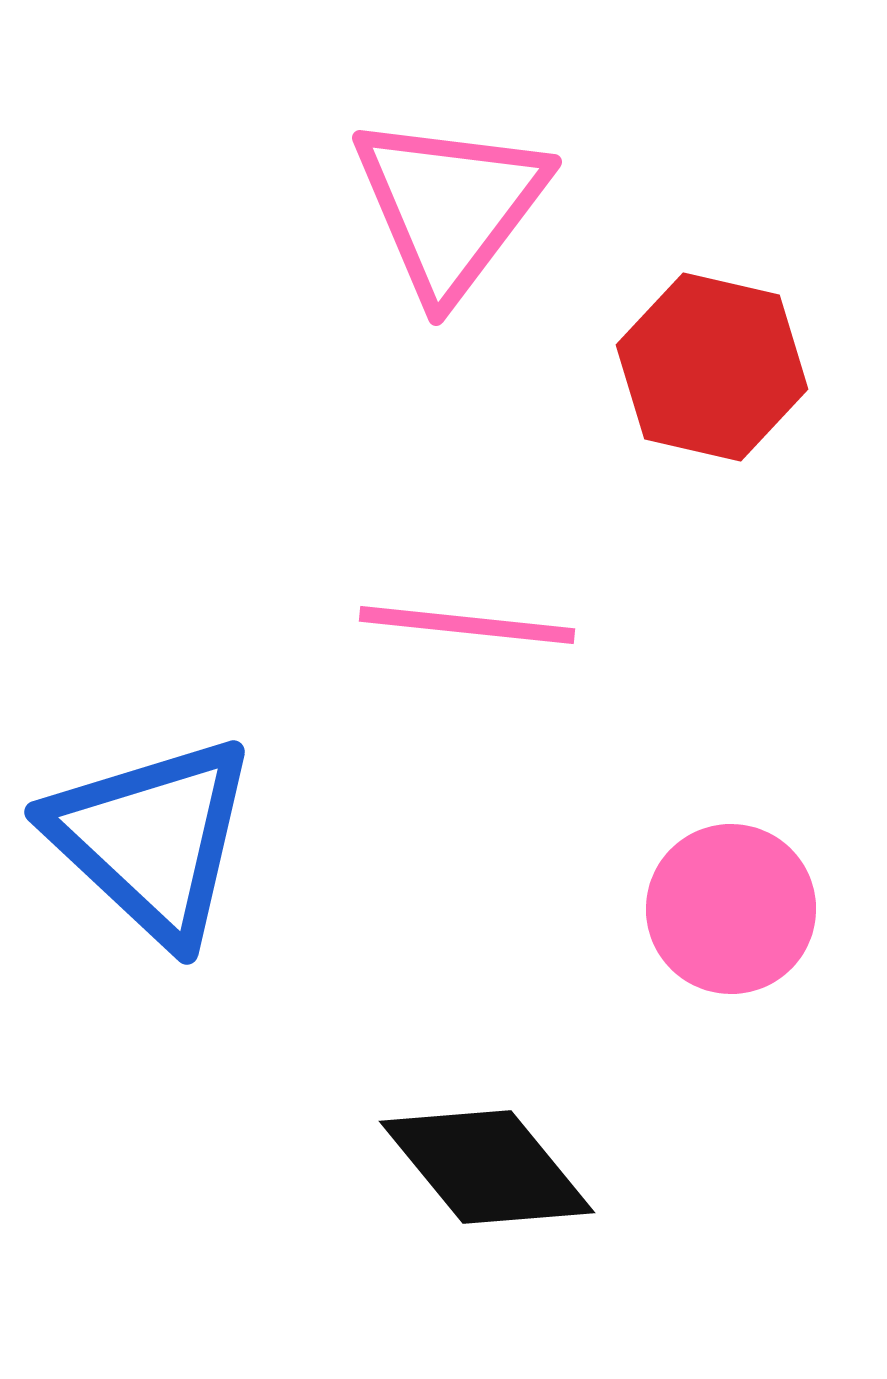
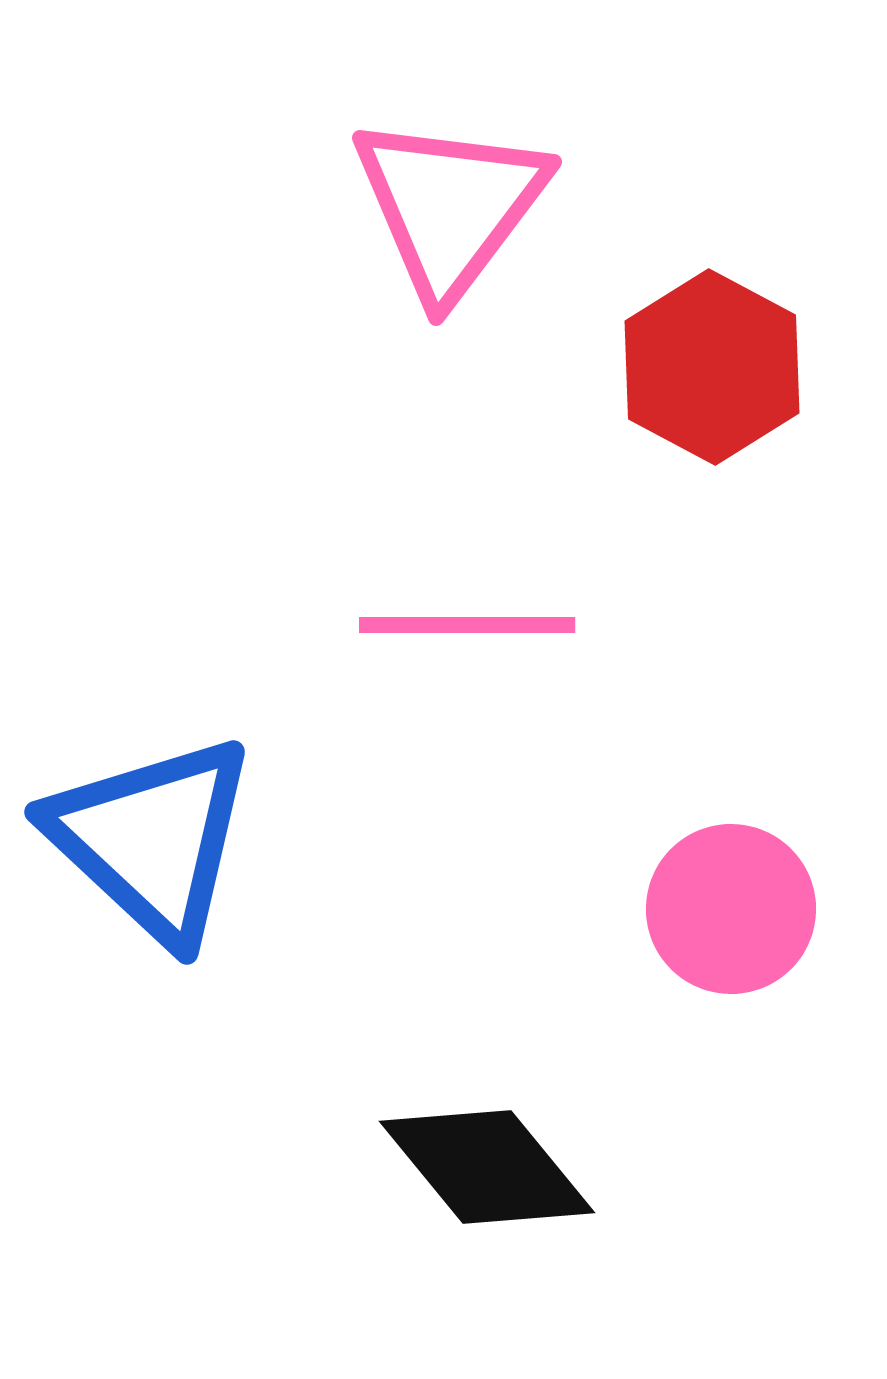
red hexagon: rotated 15 degrees clockwise
pink line: rotated 6 degrees counterclockwise
